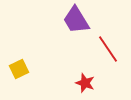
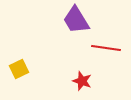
red line: moved 2 px left, 1 px up; rotated 48 degrees counterclockwise
red star: moved 3 px left, 2 px up
